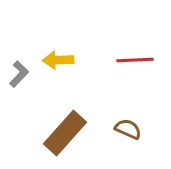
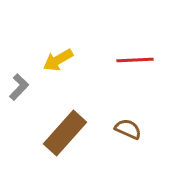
yellow arrow: rotated 28 degrees counterclockwise
gray L-shape: moved 13 px down
